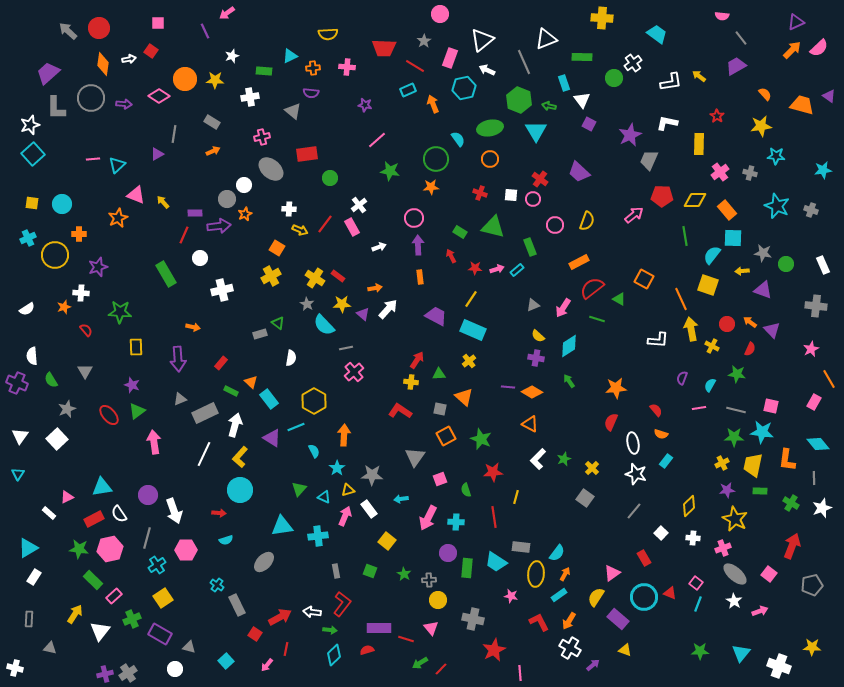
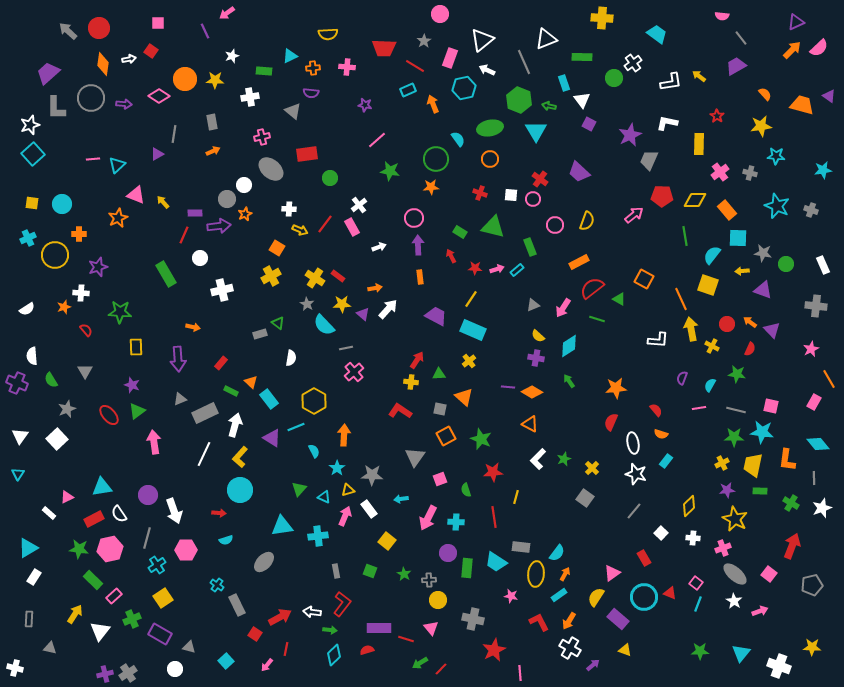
gray rectangle at (212, 122): rotated 49 degrees clockwise
cyan square at (733, 238): moved 5 px right
